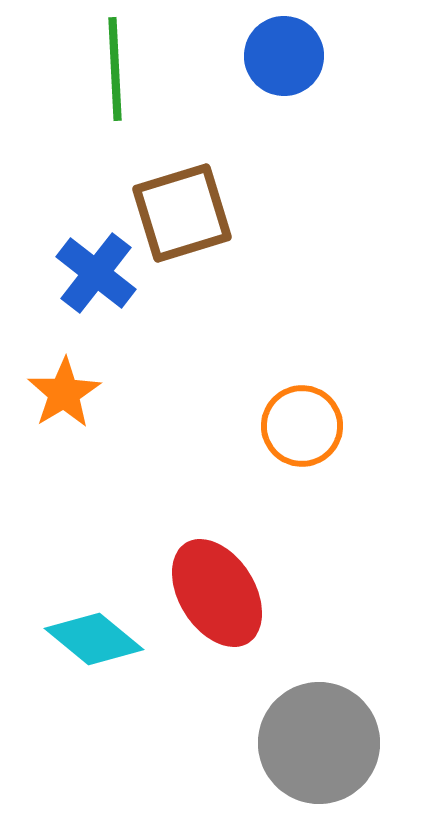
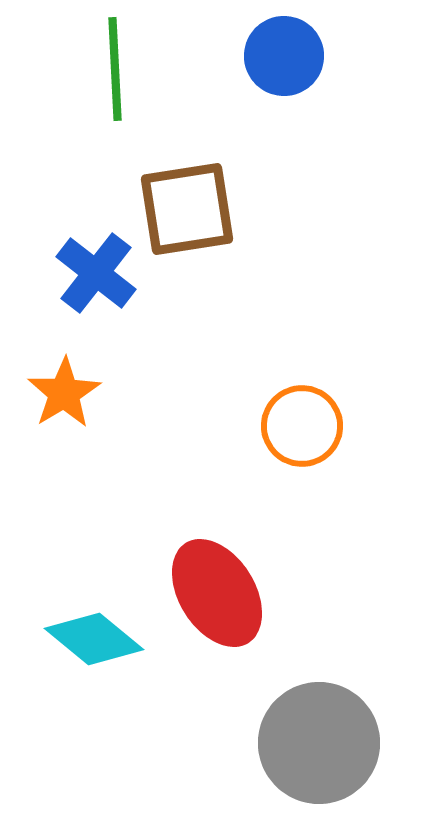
brown square: moved 5 px right, 4 px up; rotated 8 degrees clockwise
